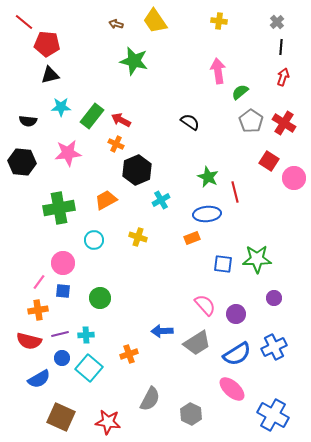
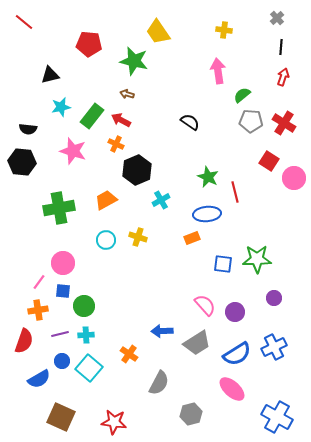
yellow trapezoid at (155, 21): moved 3 px right, 11 px down
yellow cross at (219, 21): moved 5 px right, 9 px down
gray cross at (277, 22): moved 4 px up
brown arrow at (116, 24): moved 11 px right, 70 px down
red pentagon at (47, 44): moved 42 px right
green semicircle at (240, 92): moved 2 px right, 3 px down
cyan star at (61, 107): rotated 12 degrees counterclockwise
black semicircle at (28, 121): moved 8 px down
gray pentagon at (251, 121): rotated 30 degrees counterclockwise
pink star at (68, 153): moved 5 px right, 2 px up; rotated 24 degrees clockwise
cyan circle at (94, 240): moved 12 px right
green circle at (100, 298): moved 16 px left, 8 px down
purple circle at (236, 314): moved 1 px left, 2 px up
red semicircle at (29, 341): moved 5 px left; rotated 85 degrees counterclockwise
orange cross at (129, 354): rotated 36 degrees counterclockwise
blue circle at (62, 358): moved 3 px down
gray semicircle at (150, 399): moved 9 px right, 16 px up
gray hexagon at (191, 414): rotated 20 degrees clockwise
blue cross at (273, 415): moved 4 px right, 2 px down
red star at (108, 422): moved 6 px right
